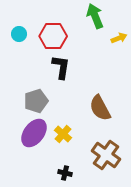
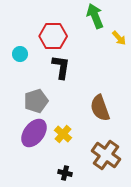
cyan circle: moved 1 px right, 20 px down
yellow arrow: rotated 70 degrees clockwise
brown semicircle: rotated 8 degrees clockwise
